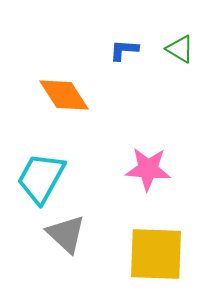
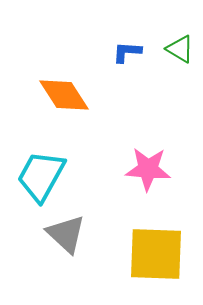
blue L-shape: moved 3 px right, 2 px down
cyan trapezoid: moved 2 px up
